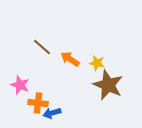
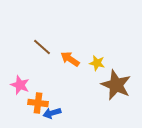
brown star: moved 8 px right
